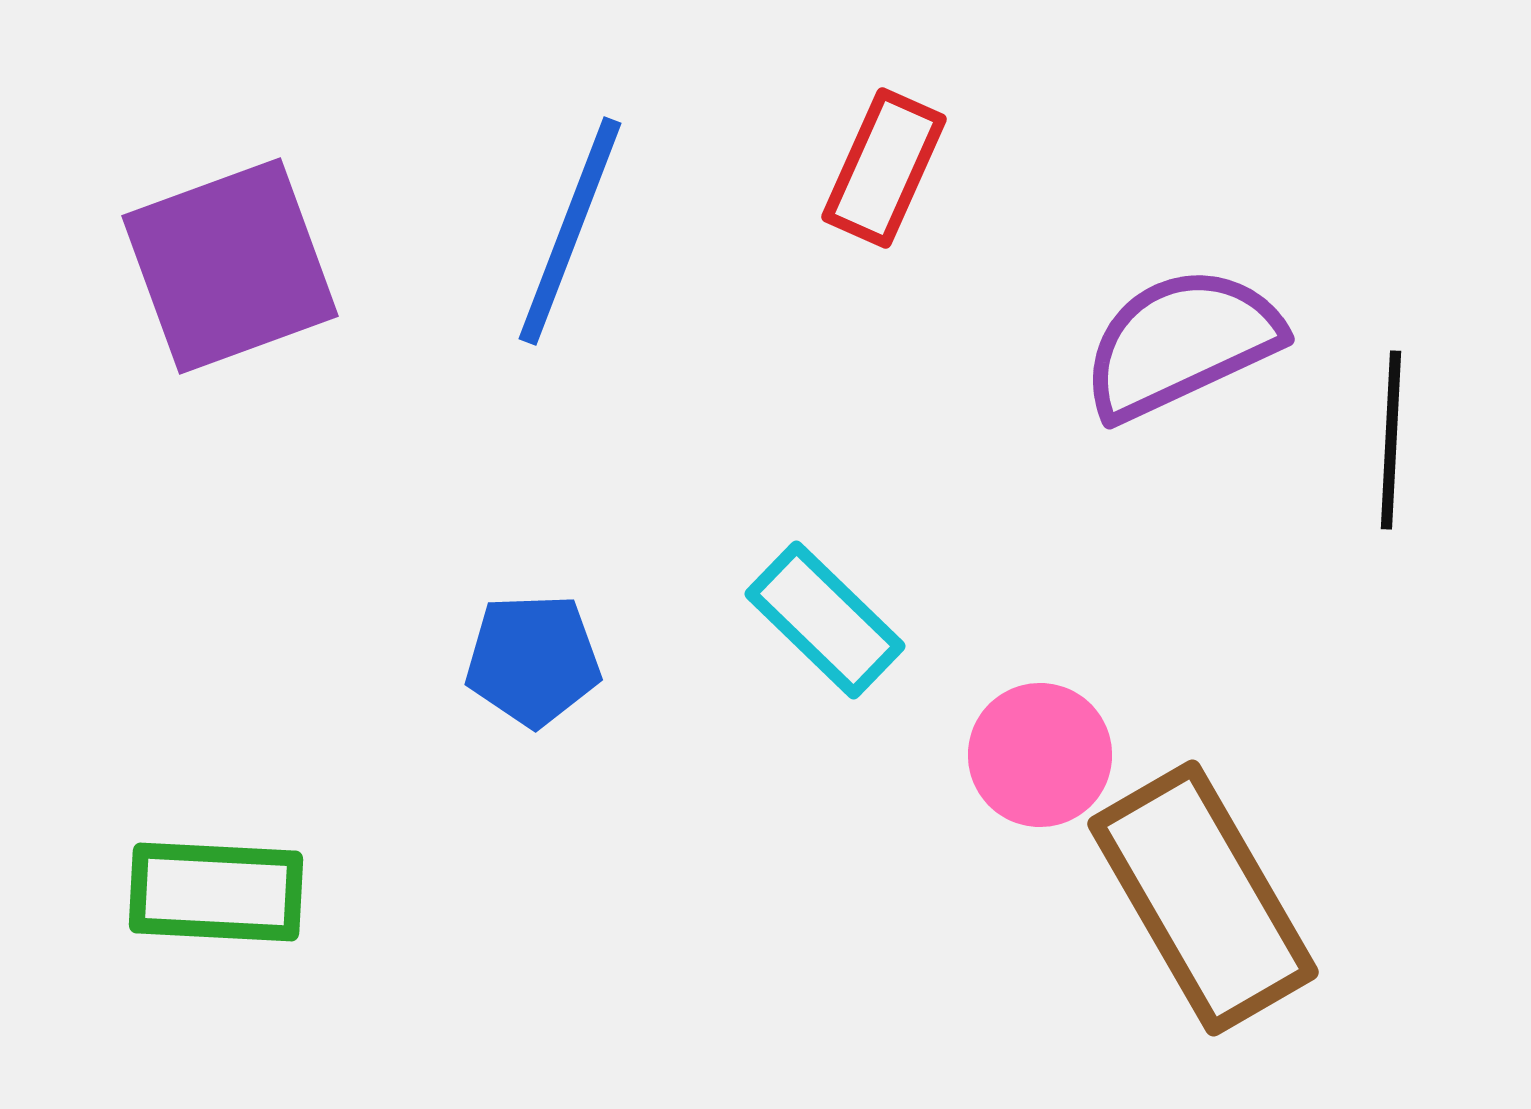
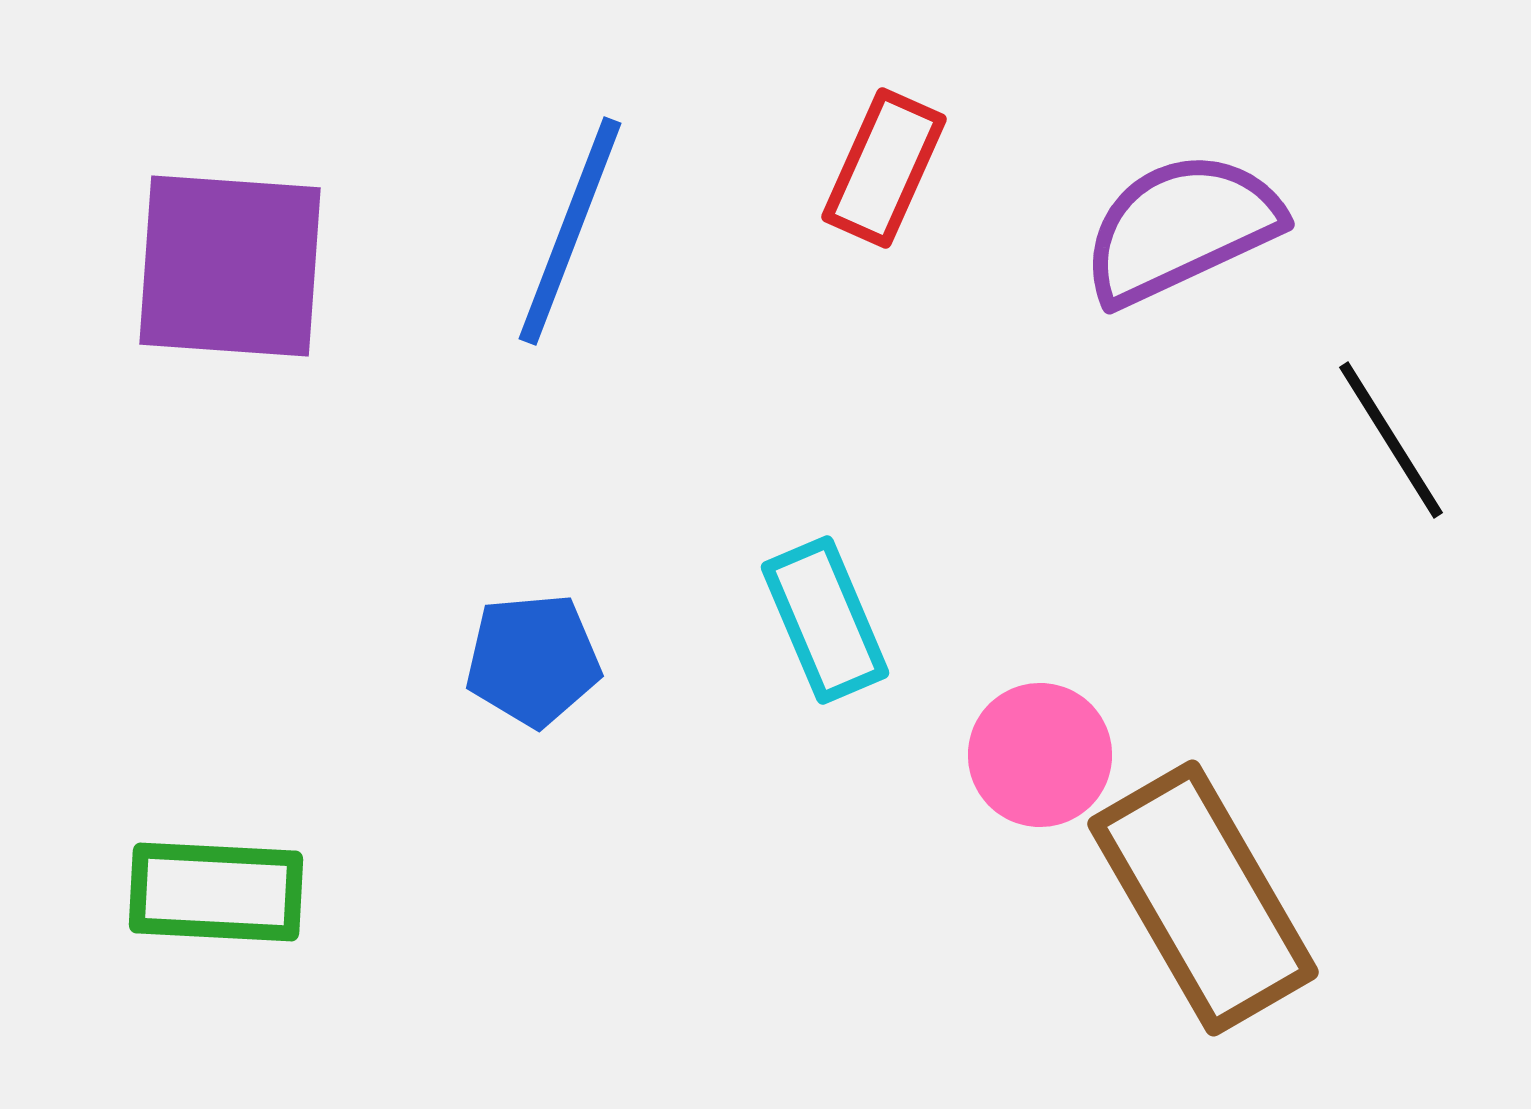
purple square: rotated 24 degrees clockwise
purple semicircle: moved 115 px up
black line: rotated 35 degrees counterclockwise
cyan rectangle: rotated 23 degrees clockwise
blue pentagon: rotated 3 degrees counterclockwise
